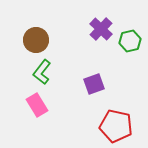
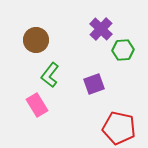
green hexagon: moved 7 px left, 9 px down; rotated 10 degrees clockwise
green L-shape: moved 8 px right, 3 px down
red pentagon: moved 3 px right, 2 px down
